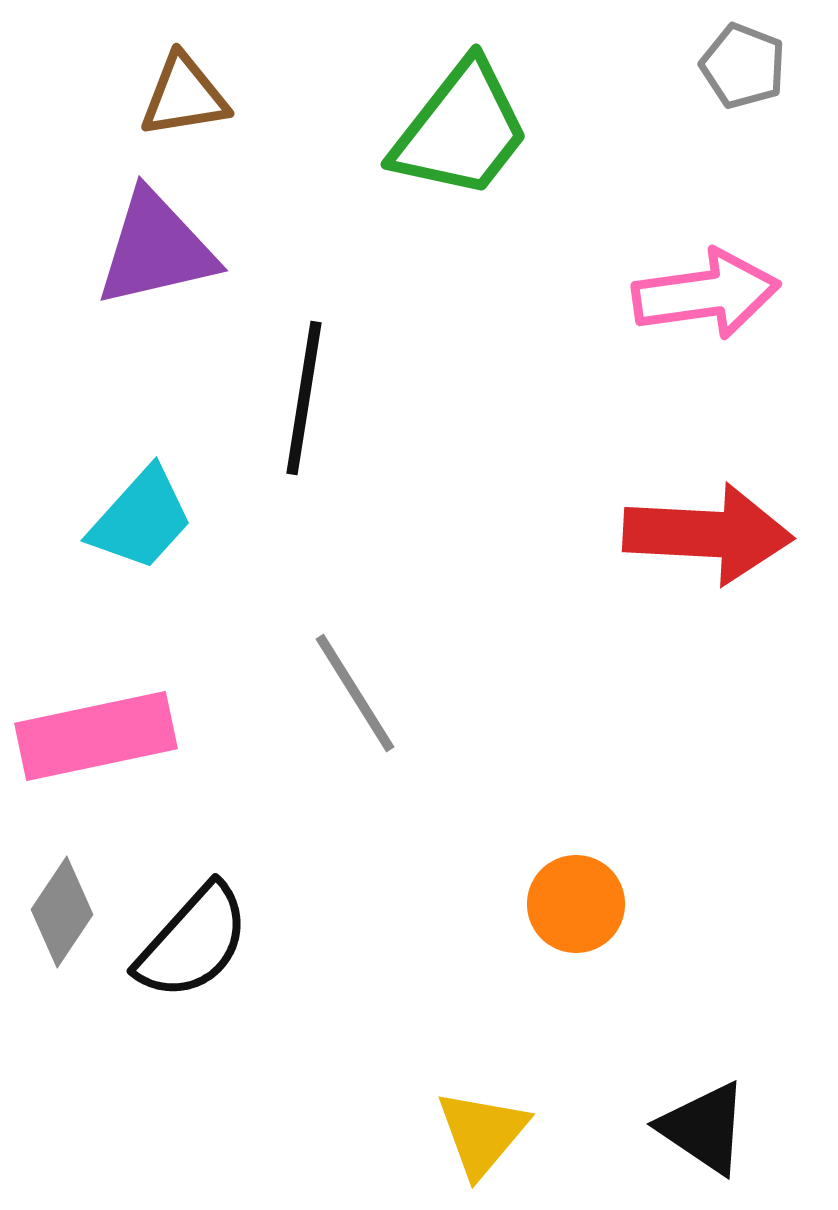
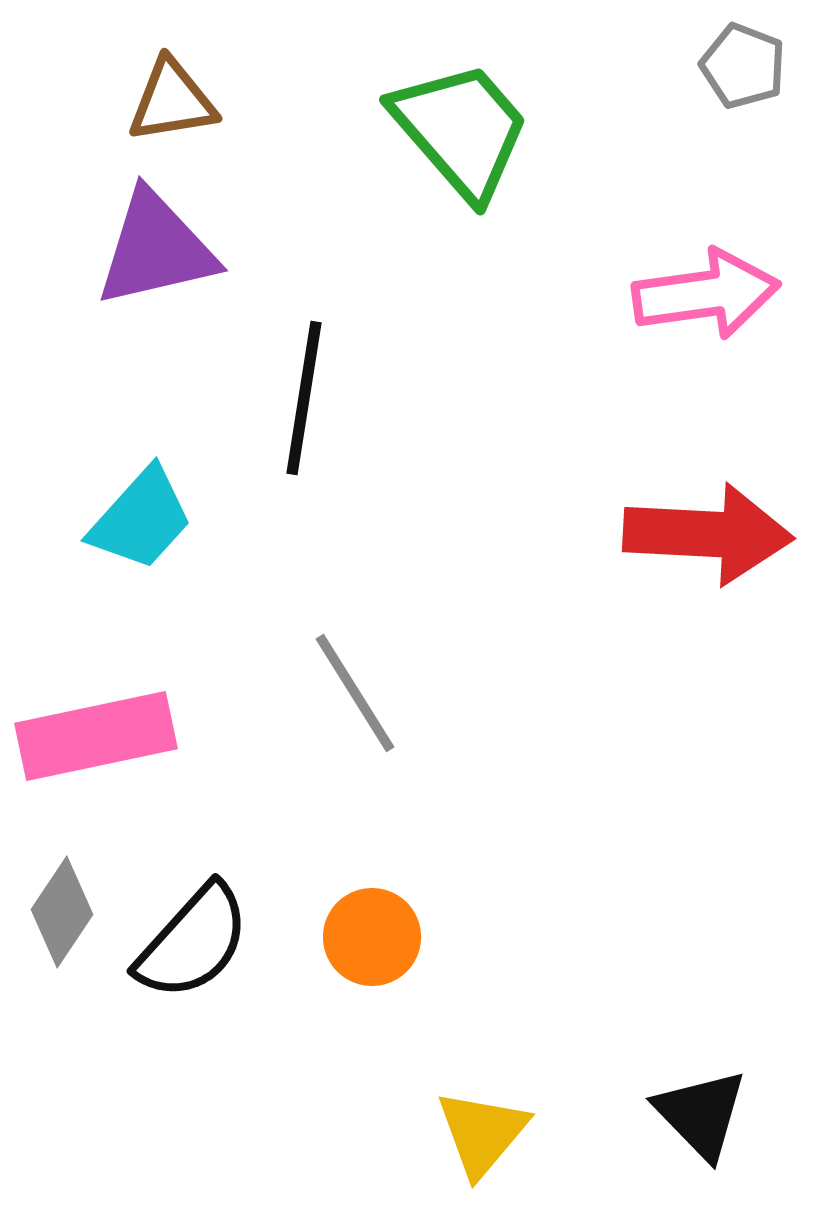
brown triangle: moved 12 px left, 5 px down
green trapezoid: rotated 79 degrees counterclockwise
orange circle: moved 204 px left, 33 px down
black triangle: moved 3 px left, 14 px up; rotated 12 degrees clockwise
